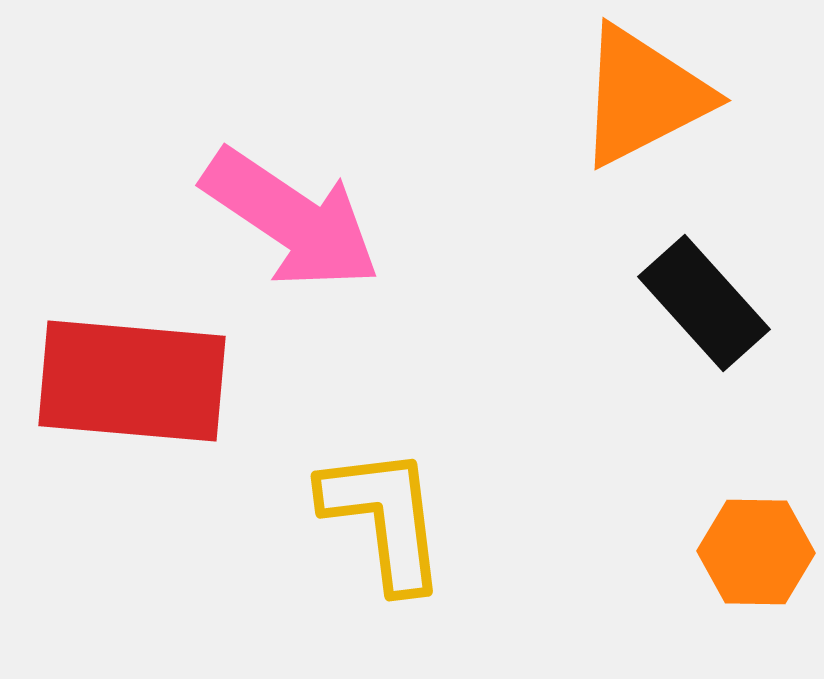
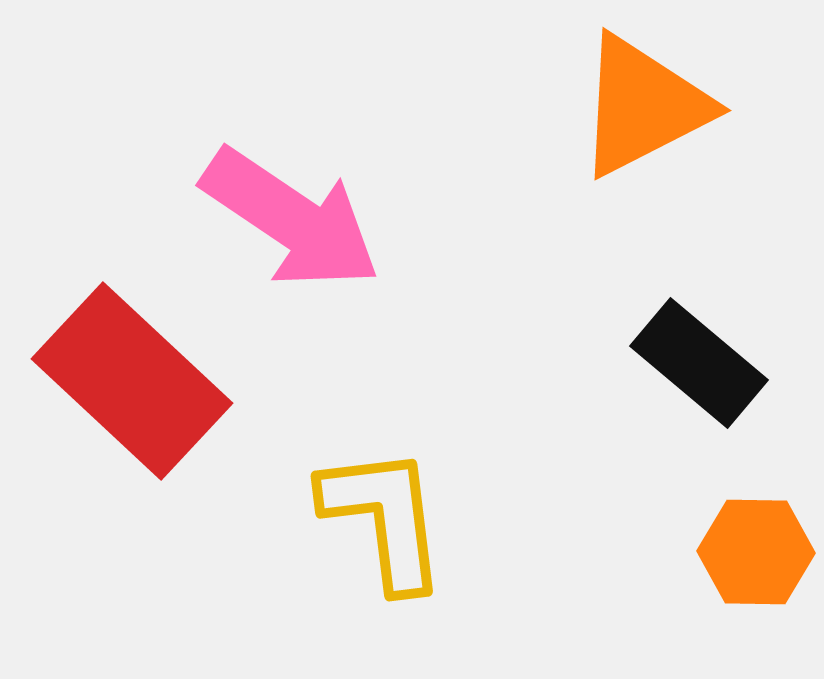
orange triangle: moved 10 px down
black rectangle: moved 5 px left, 60 px down; rotated 8 degrees counterclockwise
red rectangle: rotated 38 degrees clockwise
